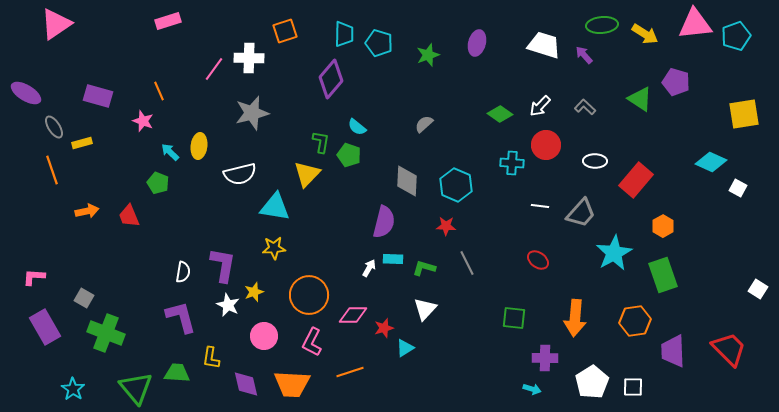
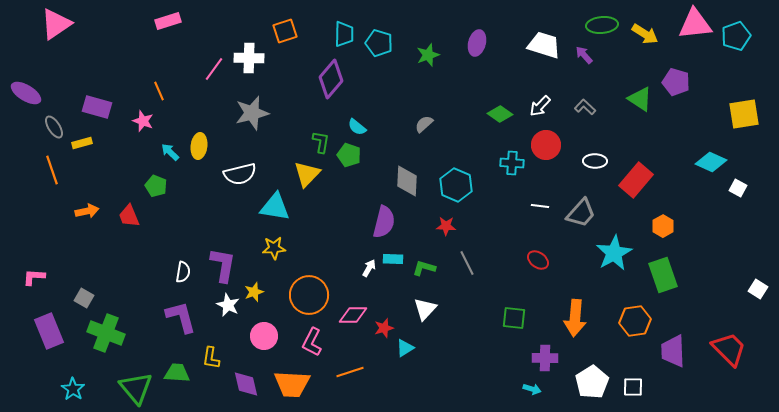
purple rectangle at (98, 96): moved 1 px left, 11 px down
green pentagon at (158, 183): moved 2 px left, 3 px down
purple rectangle at (45, 327): moved 4 px right, 4 px down; rotated 8 degrees clockwise
